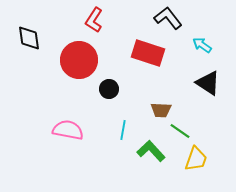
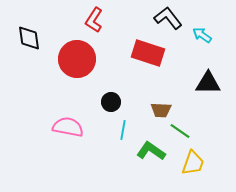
cyan arrow: moved 10 px up
red circle: moved 2 px left, 1 px up
black triangle: rotated 32 degrees counterclockwise
black circle: moved 2 px right, 13 px down
pink semicircle: moved 3 px up
green L-shape: rotated 12 degrees counterclockwise
yellow trapezoid: moved 3 px left, 4 px down
